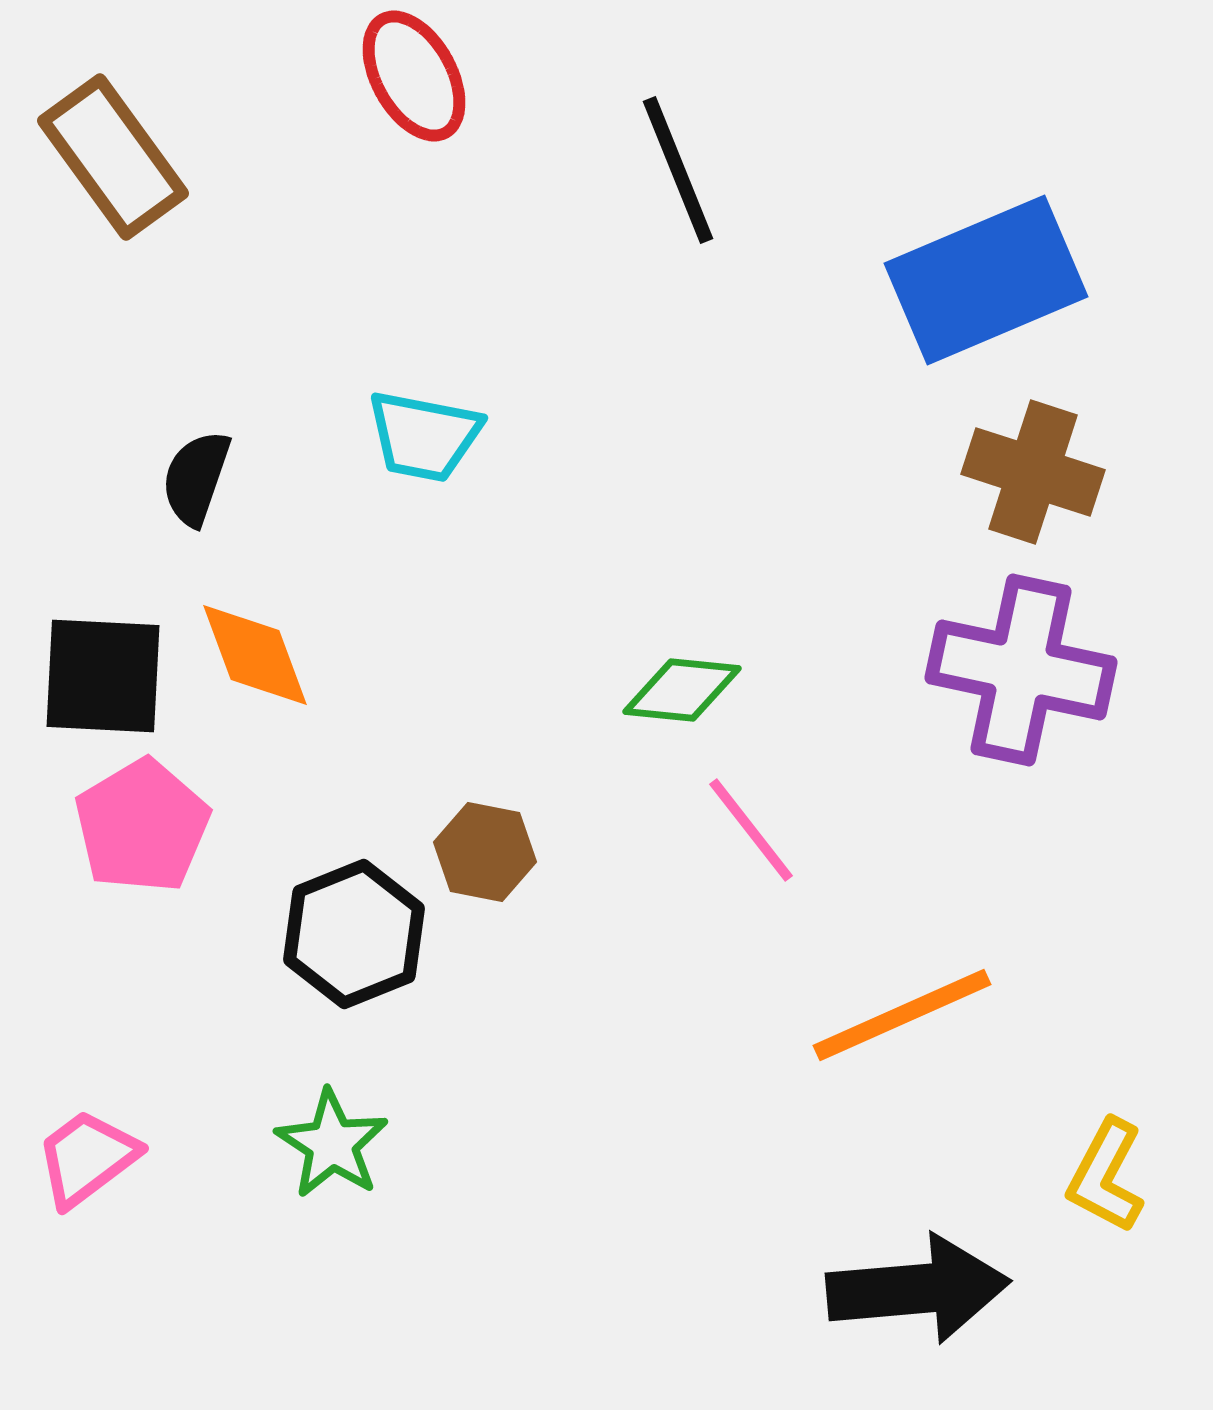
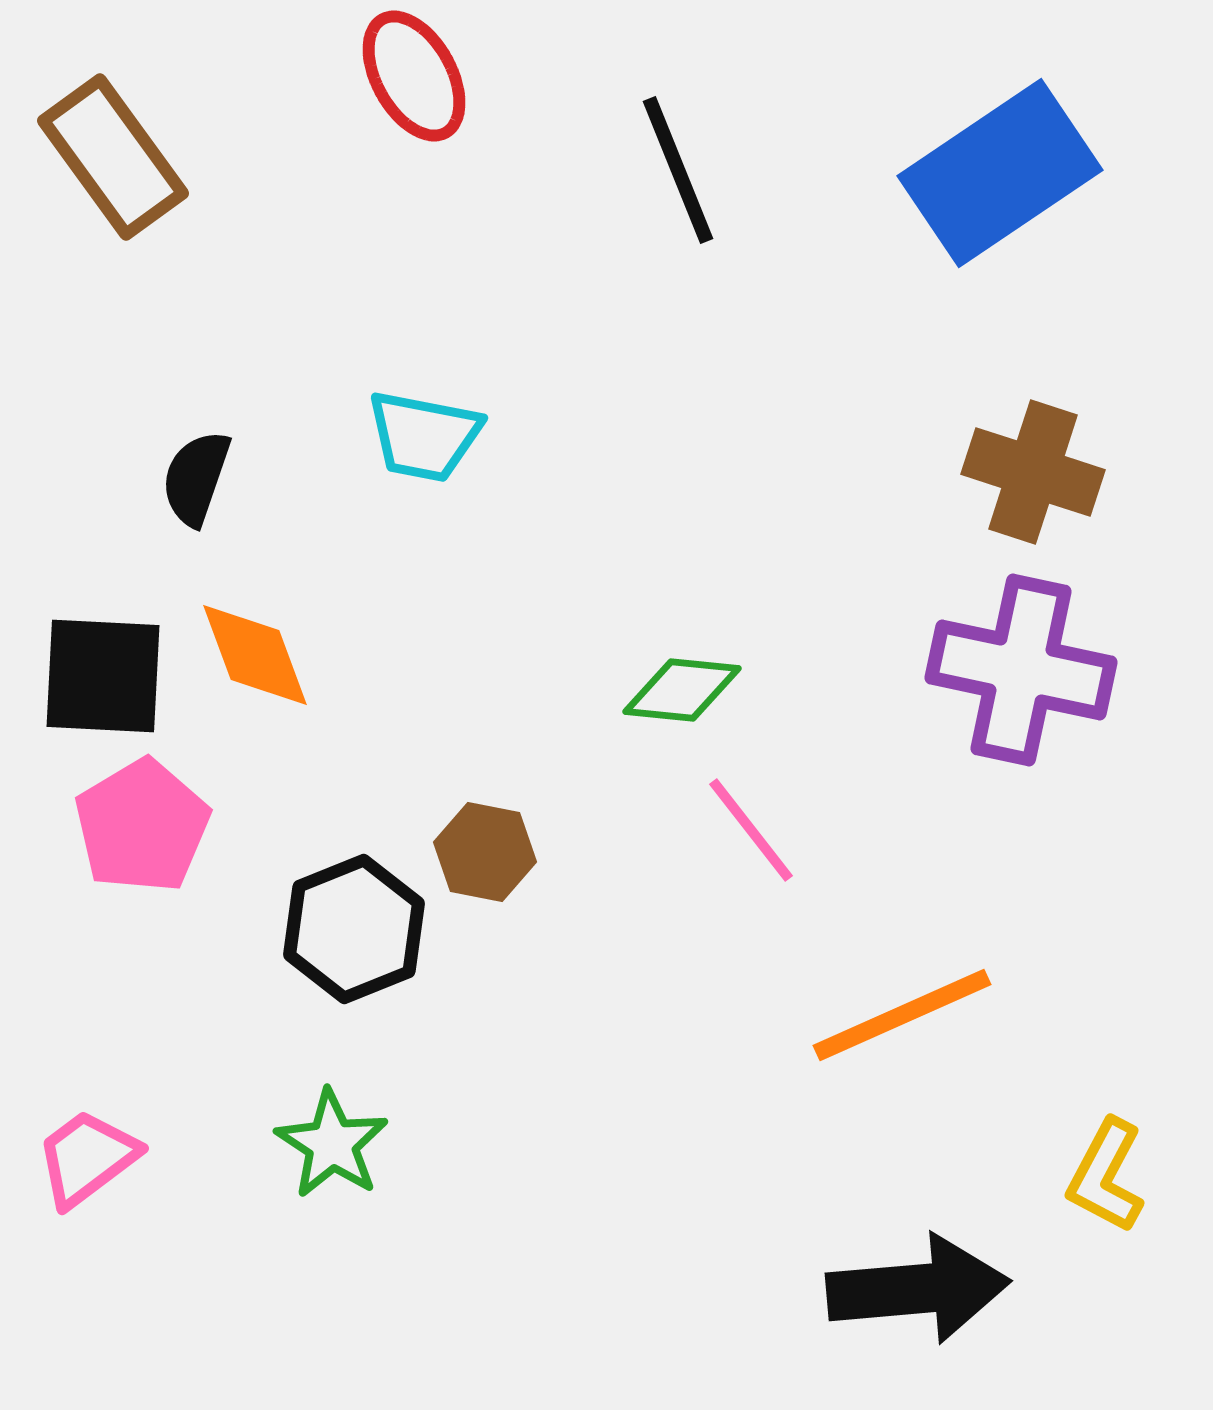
blue rectangle: moved 14 px right, 107 px up; rotated 11 degrees counterclockwise
black hexagon: moved 5 px up
